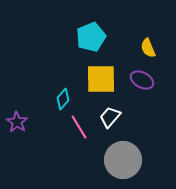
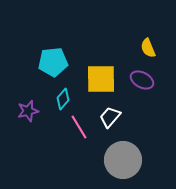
cyan pentagon: moved 38 px left, 25 px down; rotated 16 degrees clockwise
purple star: moved 11 px right, 11 px up; rotated 25 degrees clockwise
